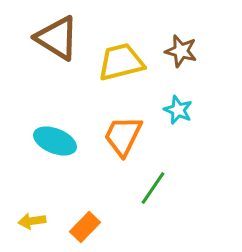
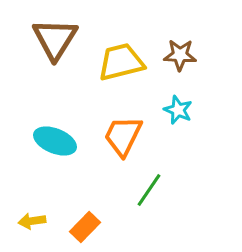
brown triangle: moved 2 px left, 1 px down; rotated 30 degrees clockwise
brown star: moved 1 px left, 4 px down; rotated 12 degrees counterclockwise
green line: moved 4 px left, 2 px down
